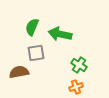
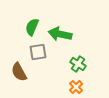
gray square: moved 2 px right, 1 px up
green cross: moved 1 px left, 1 px up
brown semicircle: rotated 108 degrees counterclockwise
orange cross: rotated 24 degrees counterclockwise
